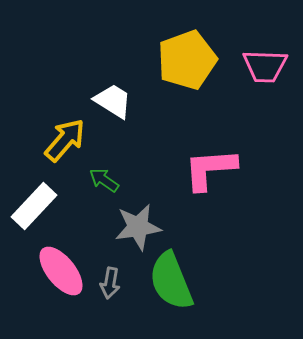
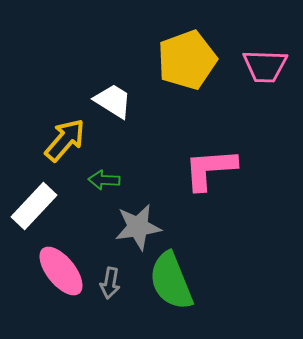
green arrow: rotated 32 degrees counterclockwise
